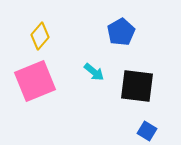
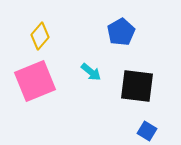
cyan arrow: moved 3 px left
